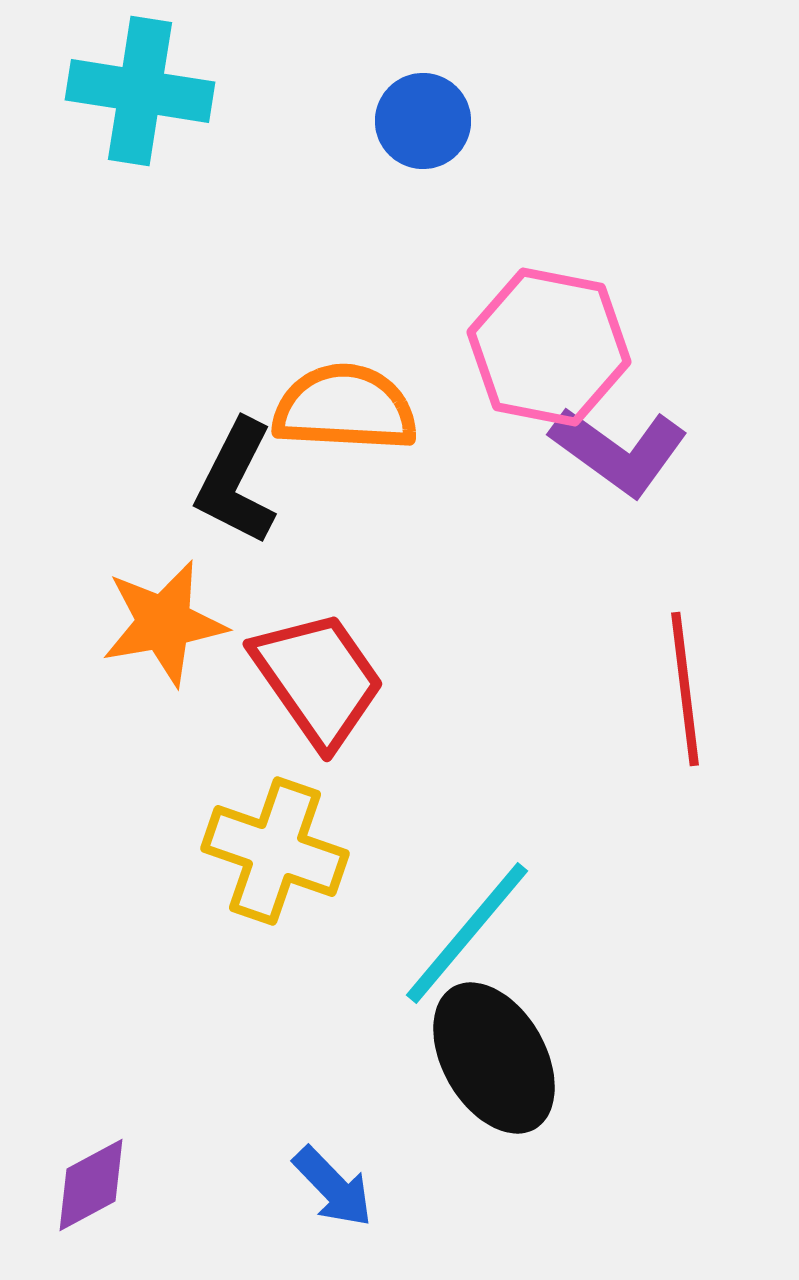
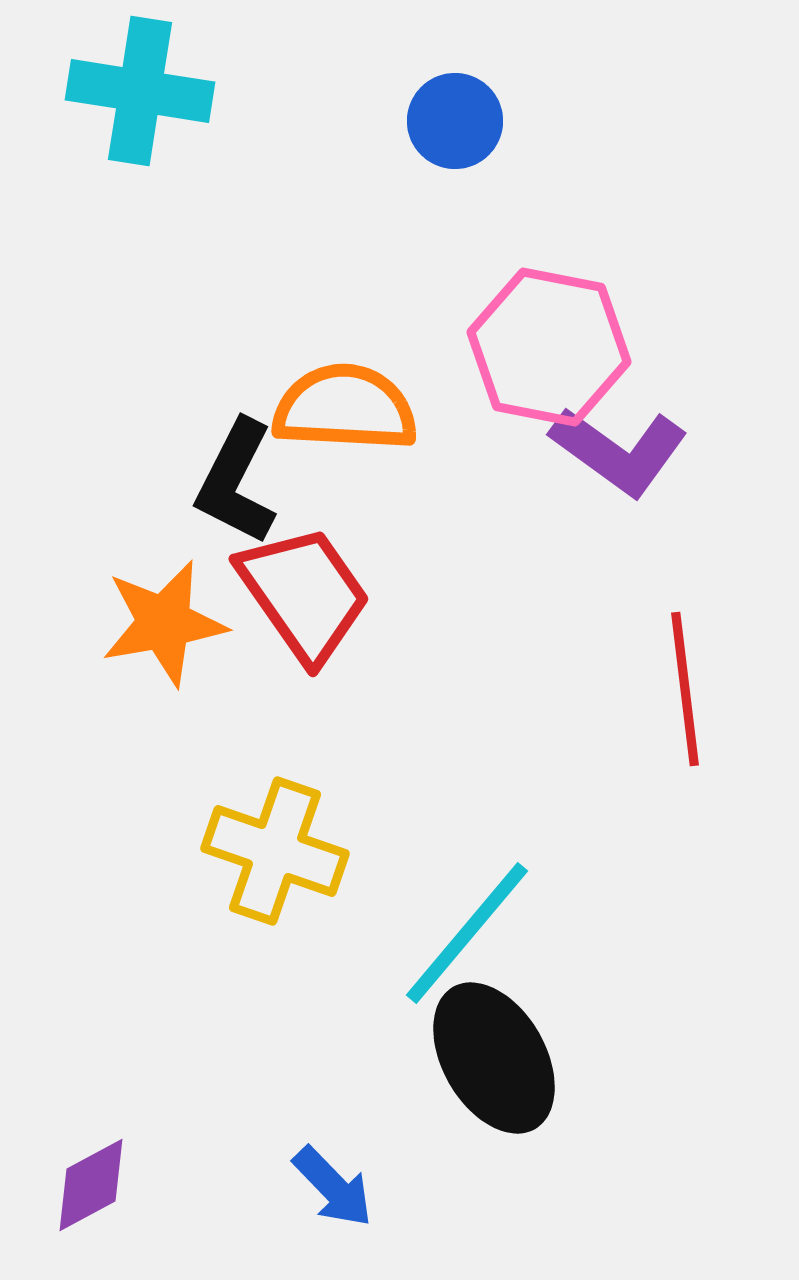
blue circle: moved 32 px right
red trapezoid: moved 14 px left, 85 px up
